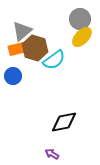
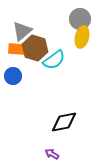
yellow ellipse: rotated 30 degrees counterclockwise
orange rectangle: rotated 18 degrees clockwise
